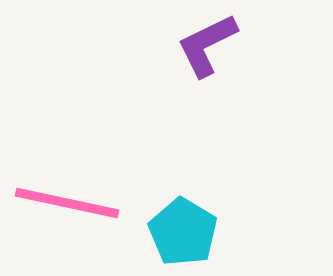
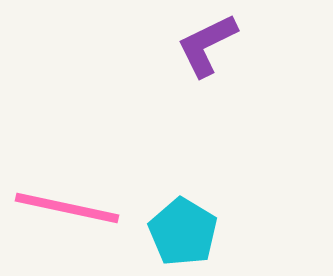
pink line: moved 5 px down
